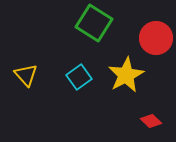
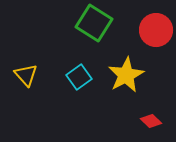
red circle: moved 8 px up
